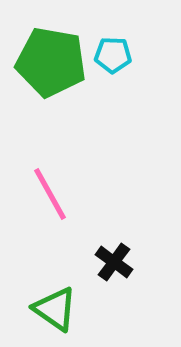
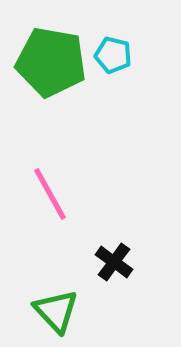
cyan pentagon: rotated 12 degrees clockwise
green triangle: moved 1 px right, 2 px down; rotated 12 degrees clockwise
